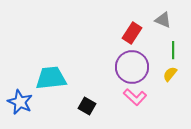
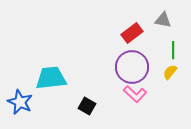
gray triangle: rotated 12 degrees counterclockwise
red rectangle: rotated 20 degrees clockwise
yellow semicircle: moved 2 px up
pink L-shape: moved 3 px up
